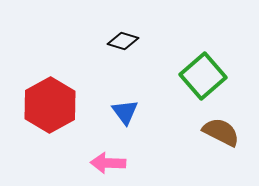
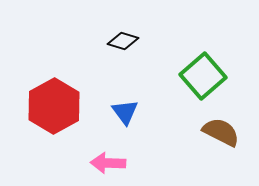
red hexagon: moved 4 px right, 1 px down
